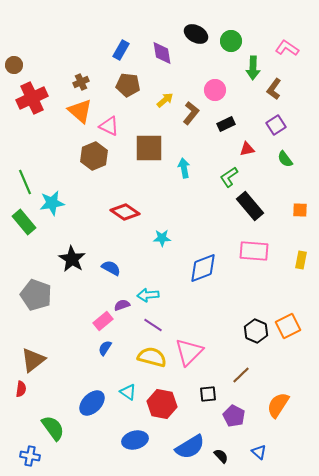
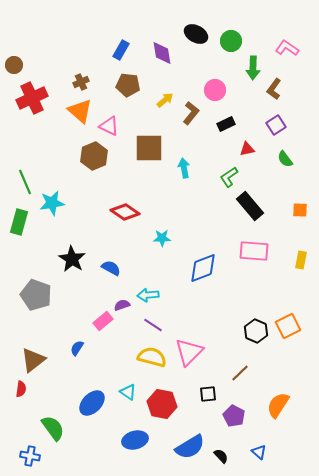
green rectangle at (24, 222): moved 5 px left; rotated 55 degrees clockwise
blue semicircle at (105, 348): moved 28 px left
brown line at (241, 375): moved 1 px left, 2 px up
